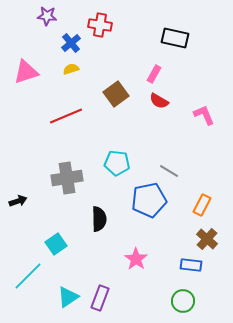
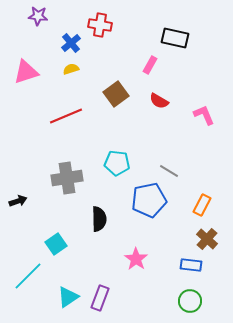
purple star: moved 9 px left
pink rectangle: moved 4 px left, 9 px up
green circle: moved 7 px right
